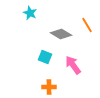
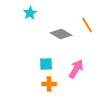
cyan star: rotated 16 degrees clockwise
cyan square: moved 1 px right, 7 px down; rotated 24 degrees counterclockwise
pink arrow: moved 3 px right, 4 px down; rotated 66 degrees clockwise
orange cross: moved 3 px up
